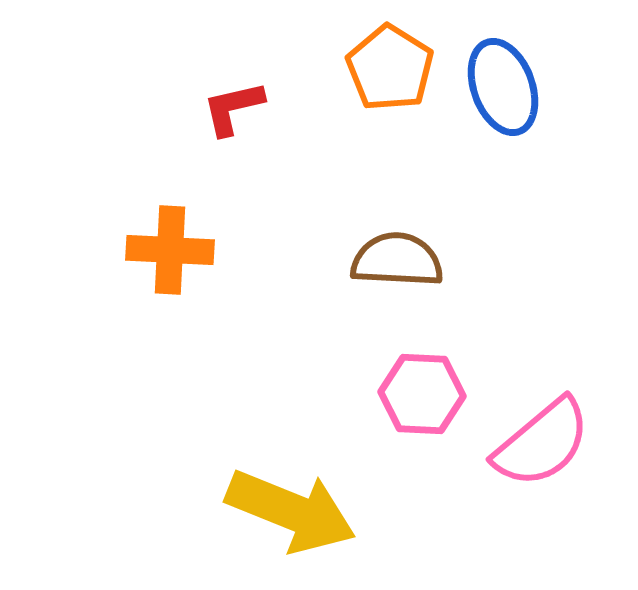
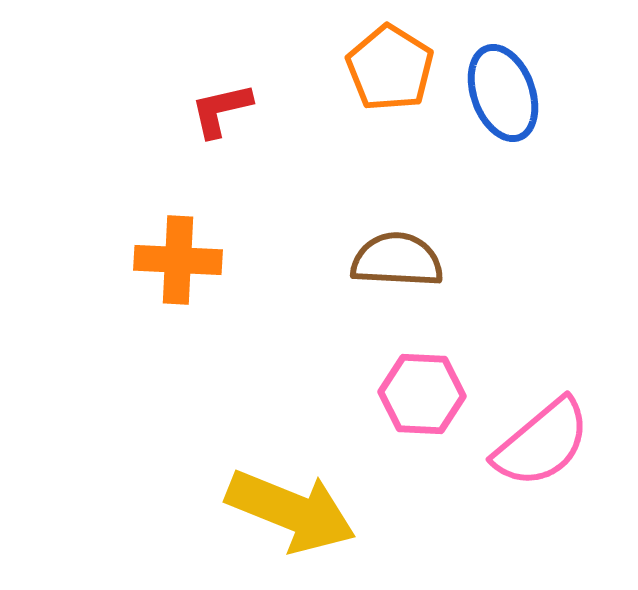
blue ellipse: moved 6 px down
red L-shape: moved 12 px left, 2 px down
orange cross: moved 8 px right, 10 px down
